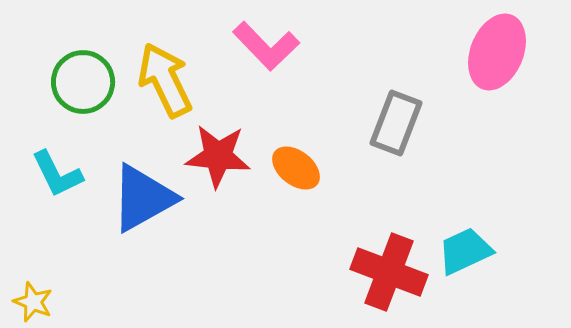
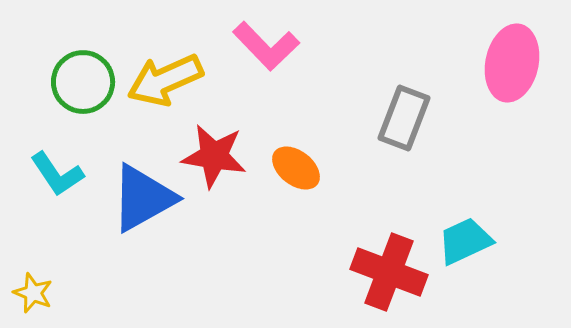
pink ellipse: moved 15 px right, 11 px down; rotated 10 degrees counterclockwise
yellow arrow: rotated 88 degrees counterclockwise
gray rectangle: moved 8 px right, 5 px up
red star: moved 4 px left; rotated 4 degrees clockwise
cyan L-shape: rotated 8 degrees counterclockwise
cyan trapezoid: moved 10 px up
yellow star: moved 9 px up
